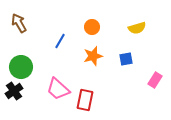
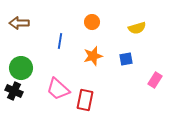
brown arrow: rotated 60 degrees counterclockwise
orange circle: moved 5 px up
blue line: rotated 21 degrees counterclockwise
green circle: moved 1 px down
black cross: rotated 30 degrees counterclockwise
